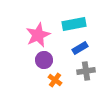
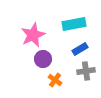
pink star: moved 5 px left
blue rectangle: moved 1 px down
purple circle: moved 1 px left, 1 px up
